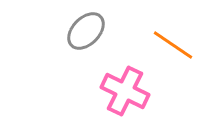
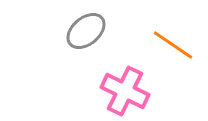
gray ellipse: rotated 6 degrees clockwise
